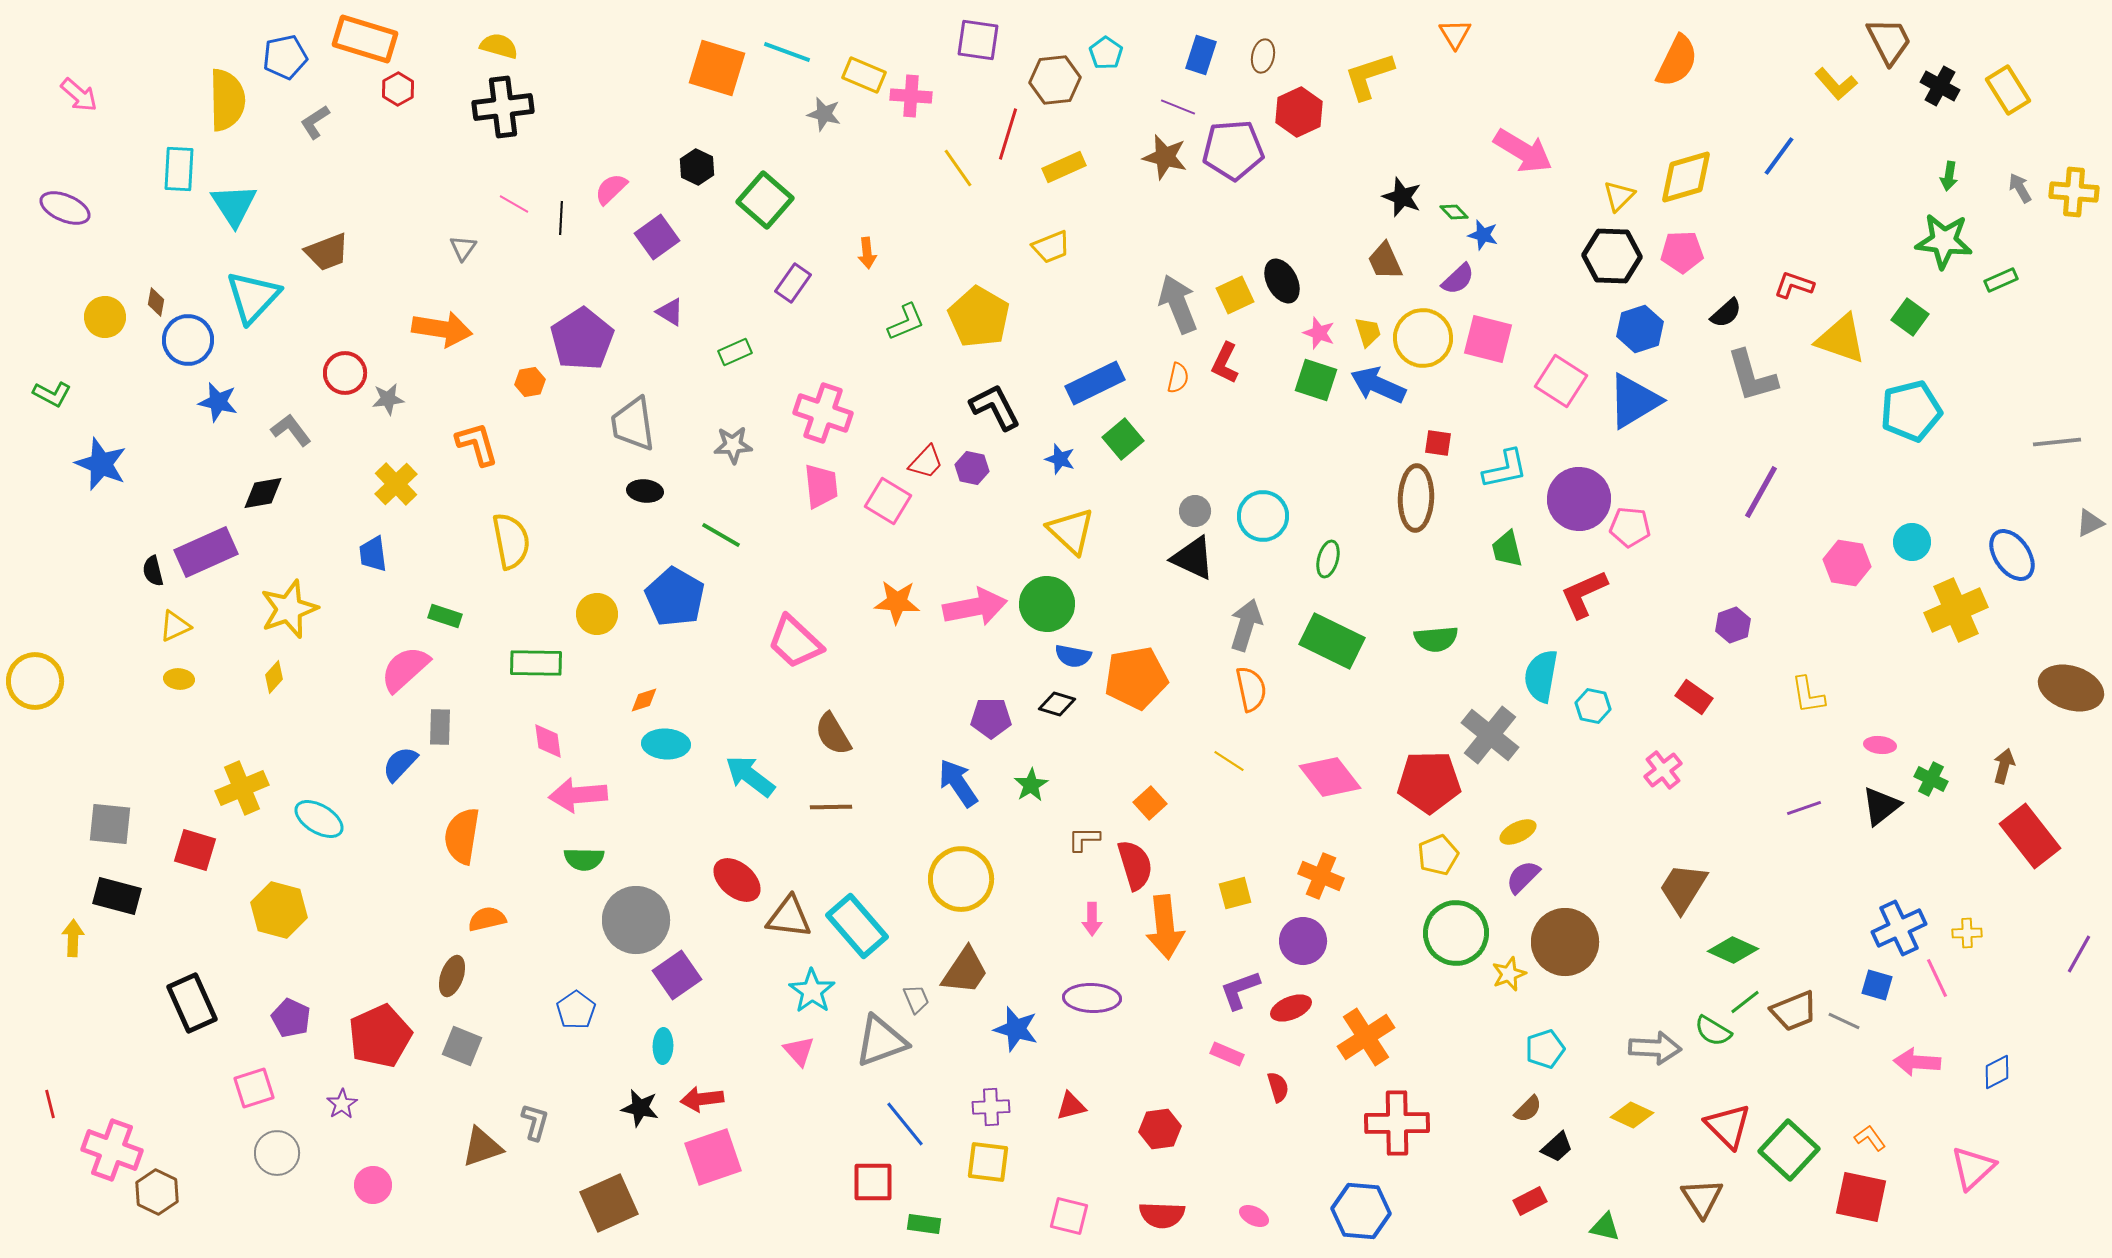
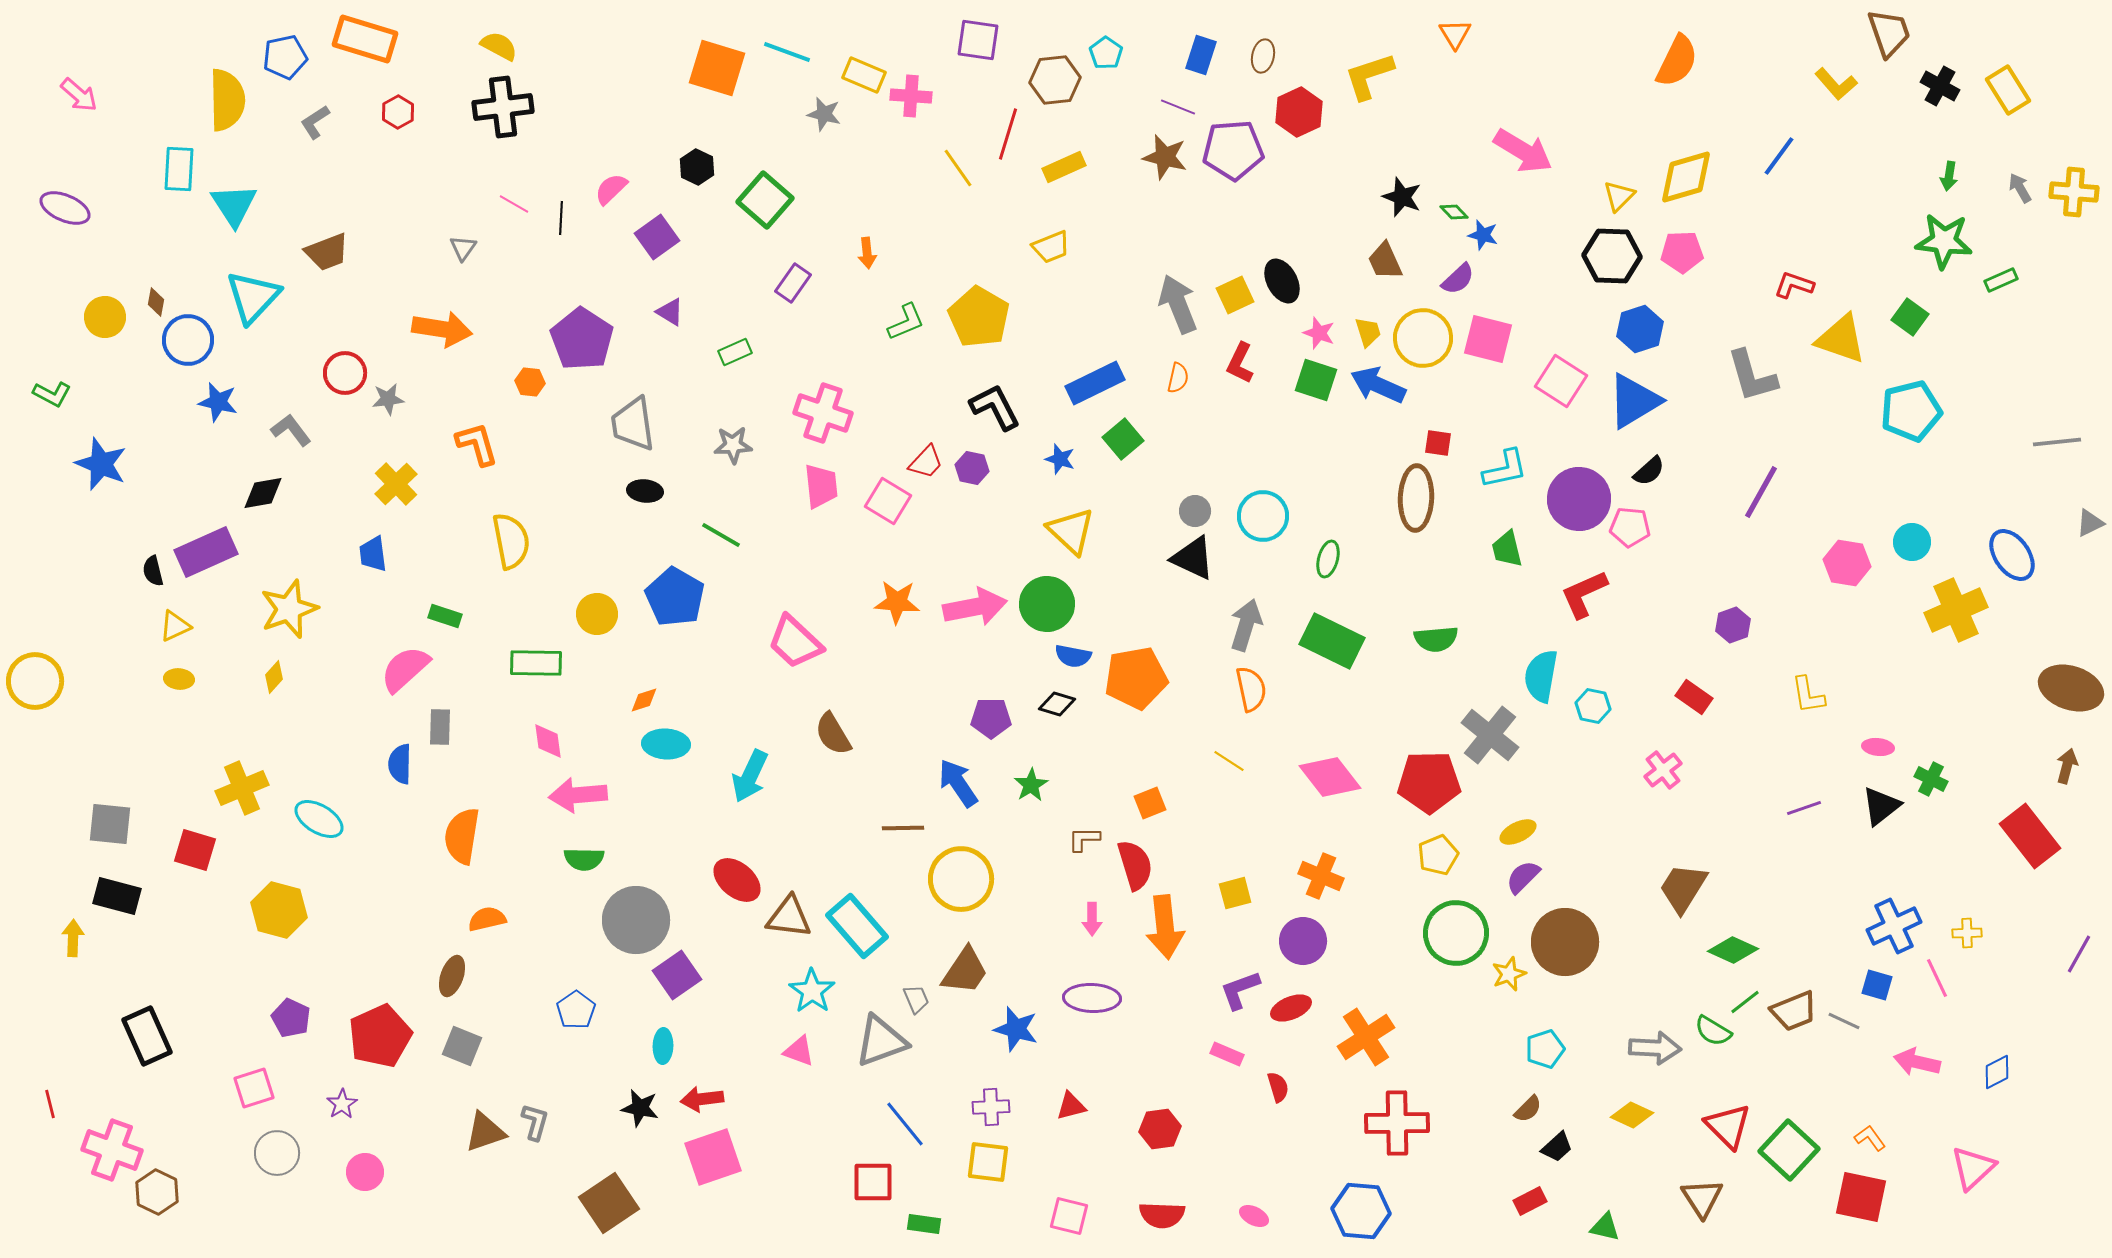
brown trapezoid at (1889, 41): moved 8 px up; rotated 8 degrees clockwise
yellow semicircle at (499, 46): rotated 12 degrees clockwise
red hexagon at (398, 89): moved 23 px down
black semicircle at (1726, 313): moved 77 px left, 158 px down
purple pentagon at (582, 339): rotated 6 degrees counterclockwise
red L-shape at (1225, 363): moved 15 px right
orange hexagon at (530, 382): rotated 16 degrees clockwise
pink ellipse at (1880, 745): moved 2 px left, 2 px down
blue semicircle at (400, 764): rotated 42 degrees counterclockwise
brown arrow at (2004, 766): moved 63 px right
cyan arrow at (750, 776): rotated 102 degrees counterclockwise
orange square at (1150, 803): rotated 20 degrees clockwise
brown line at (831, 807): moved 72 px right, 21 px down
blue cross at (1899, 928): moved 5 px left, 2 px up
black rectangle at (192, 1003): moved 45 px left, 33 px down
pink triangle at (799, 1051): rotated 28 degrees counterclockwise
pink arrow at (1917, 1062): rotated 9 degrees clockwise
brown triangle at (482, 1147): moved 3 px right, 15 px up
pink circle at (373, 1185): moved 8 px left, 13 px up
brown square at (609, 1203): rotated 10 degrees counterclockwise
